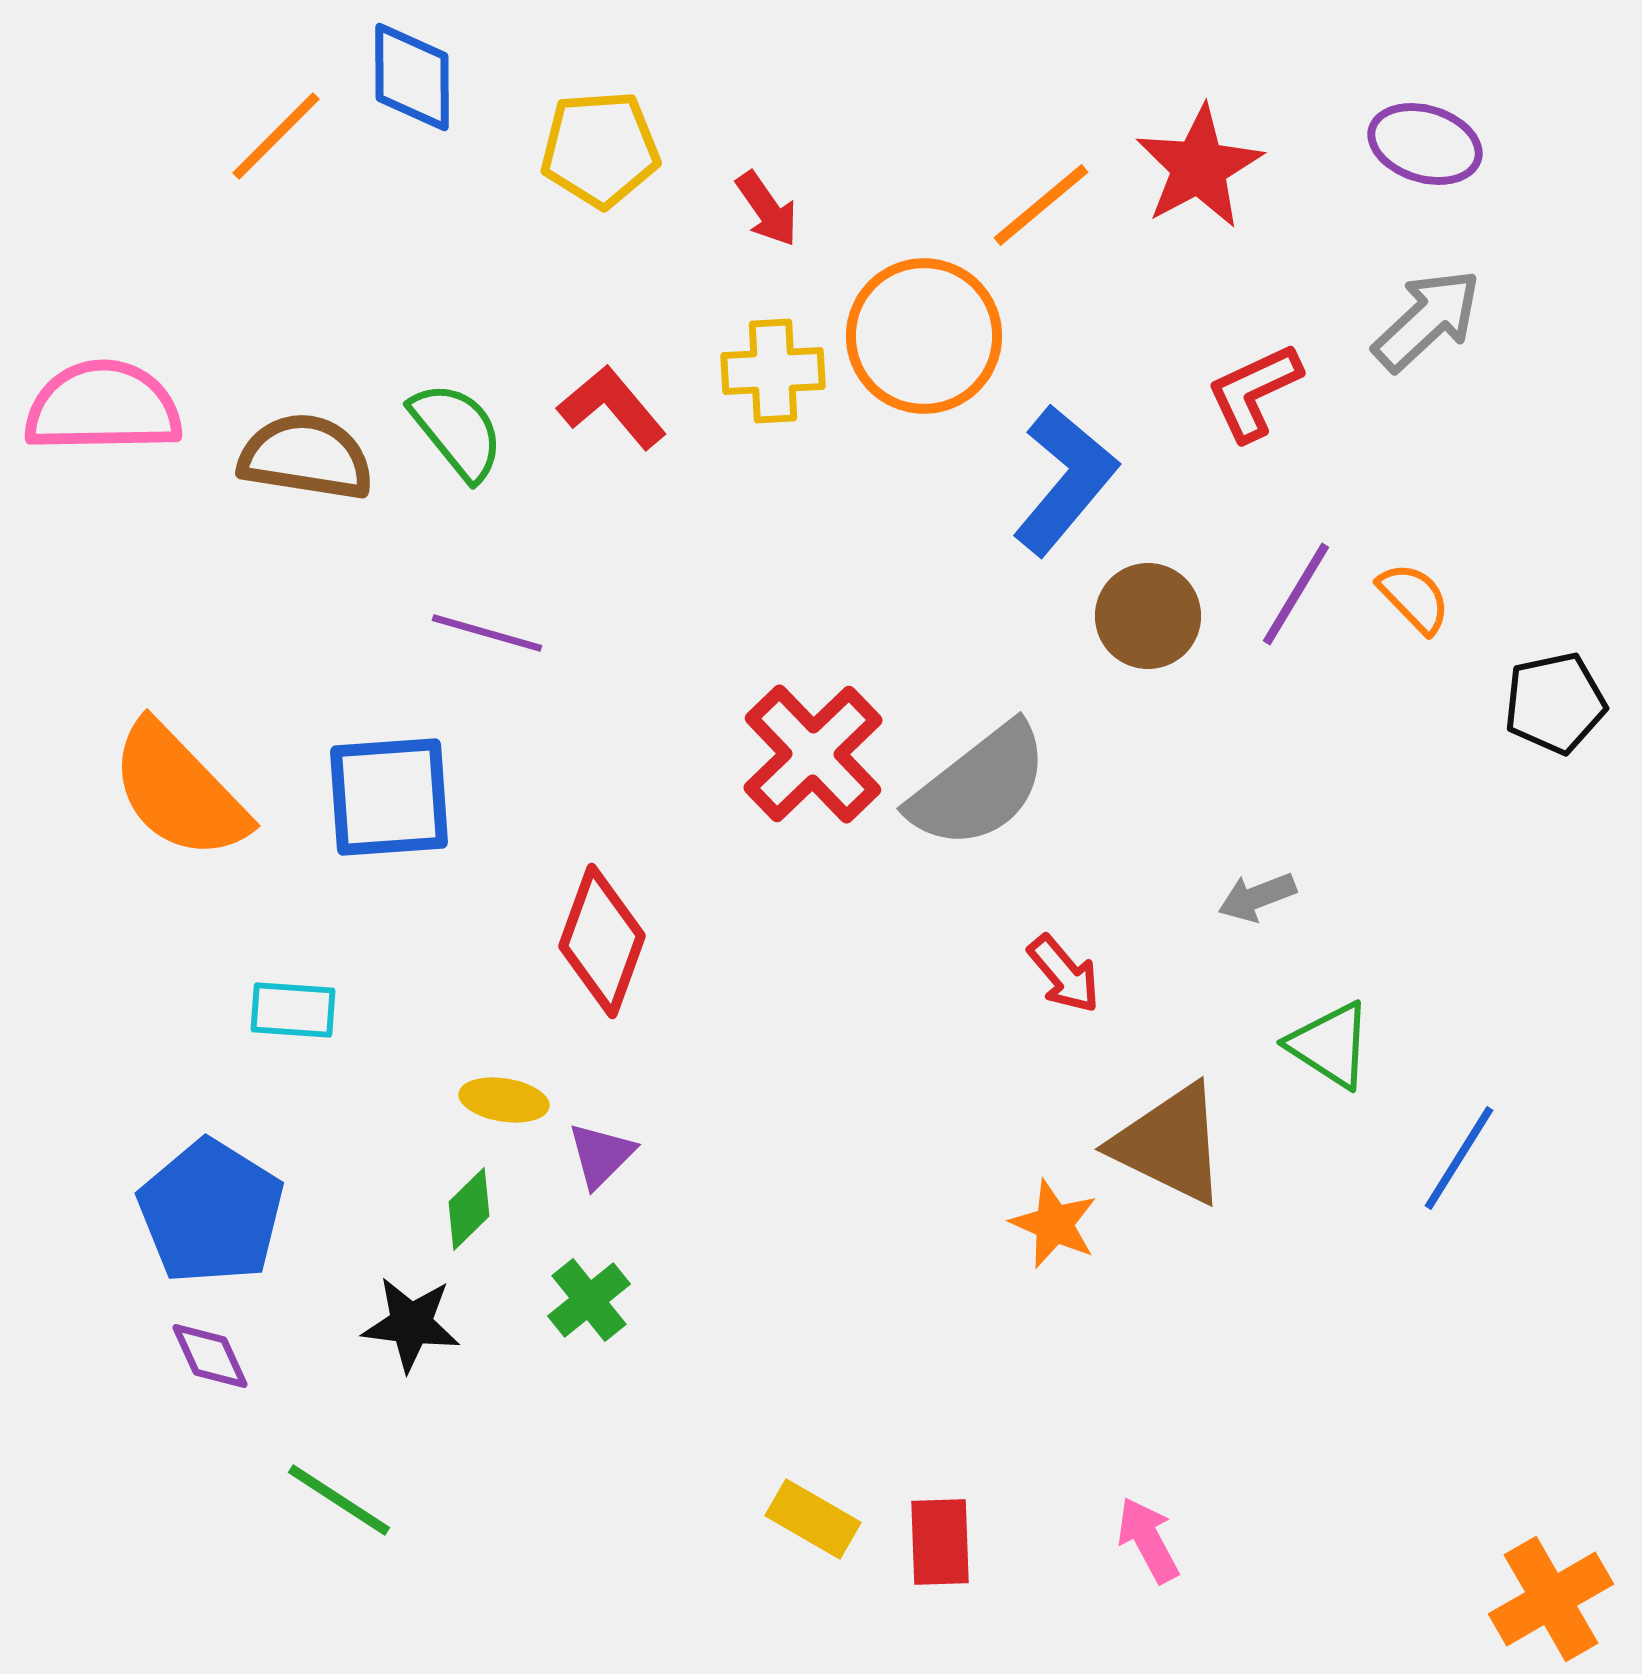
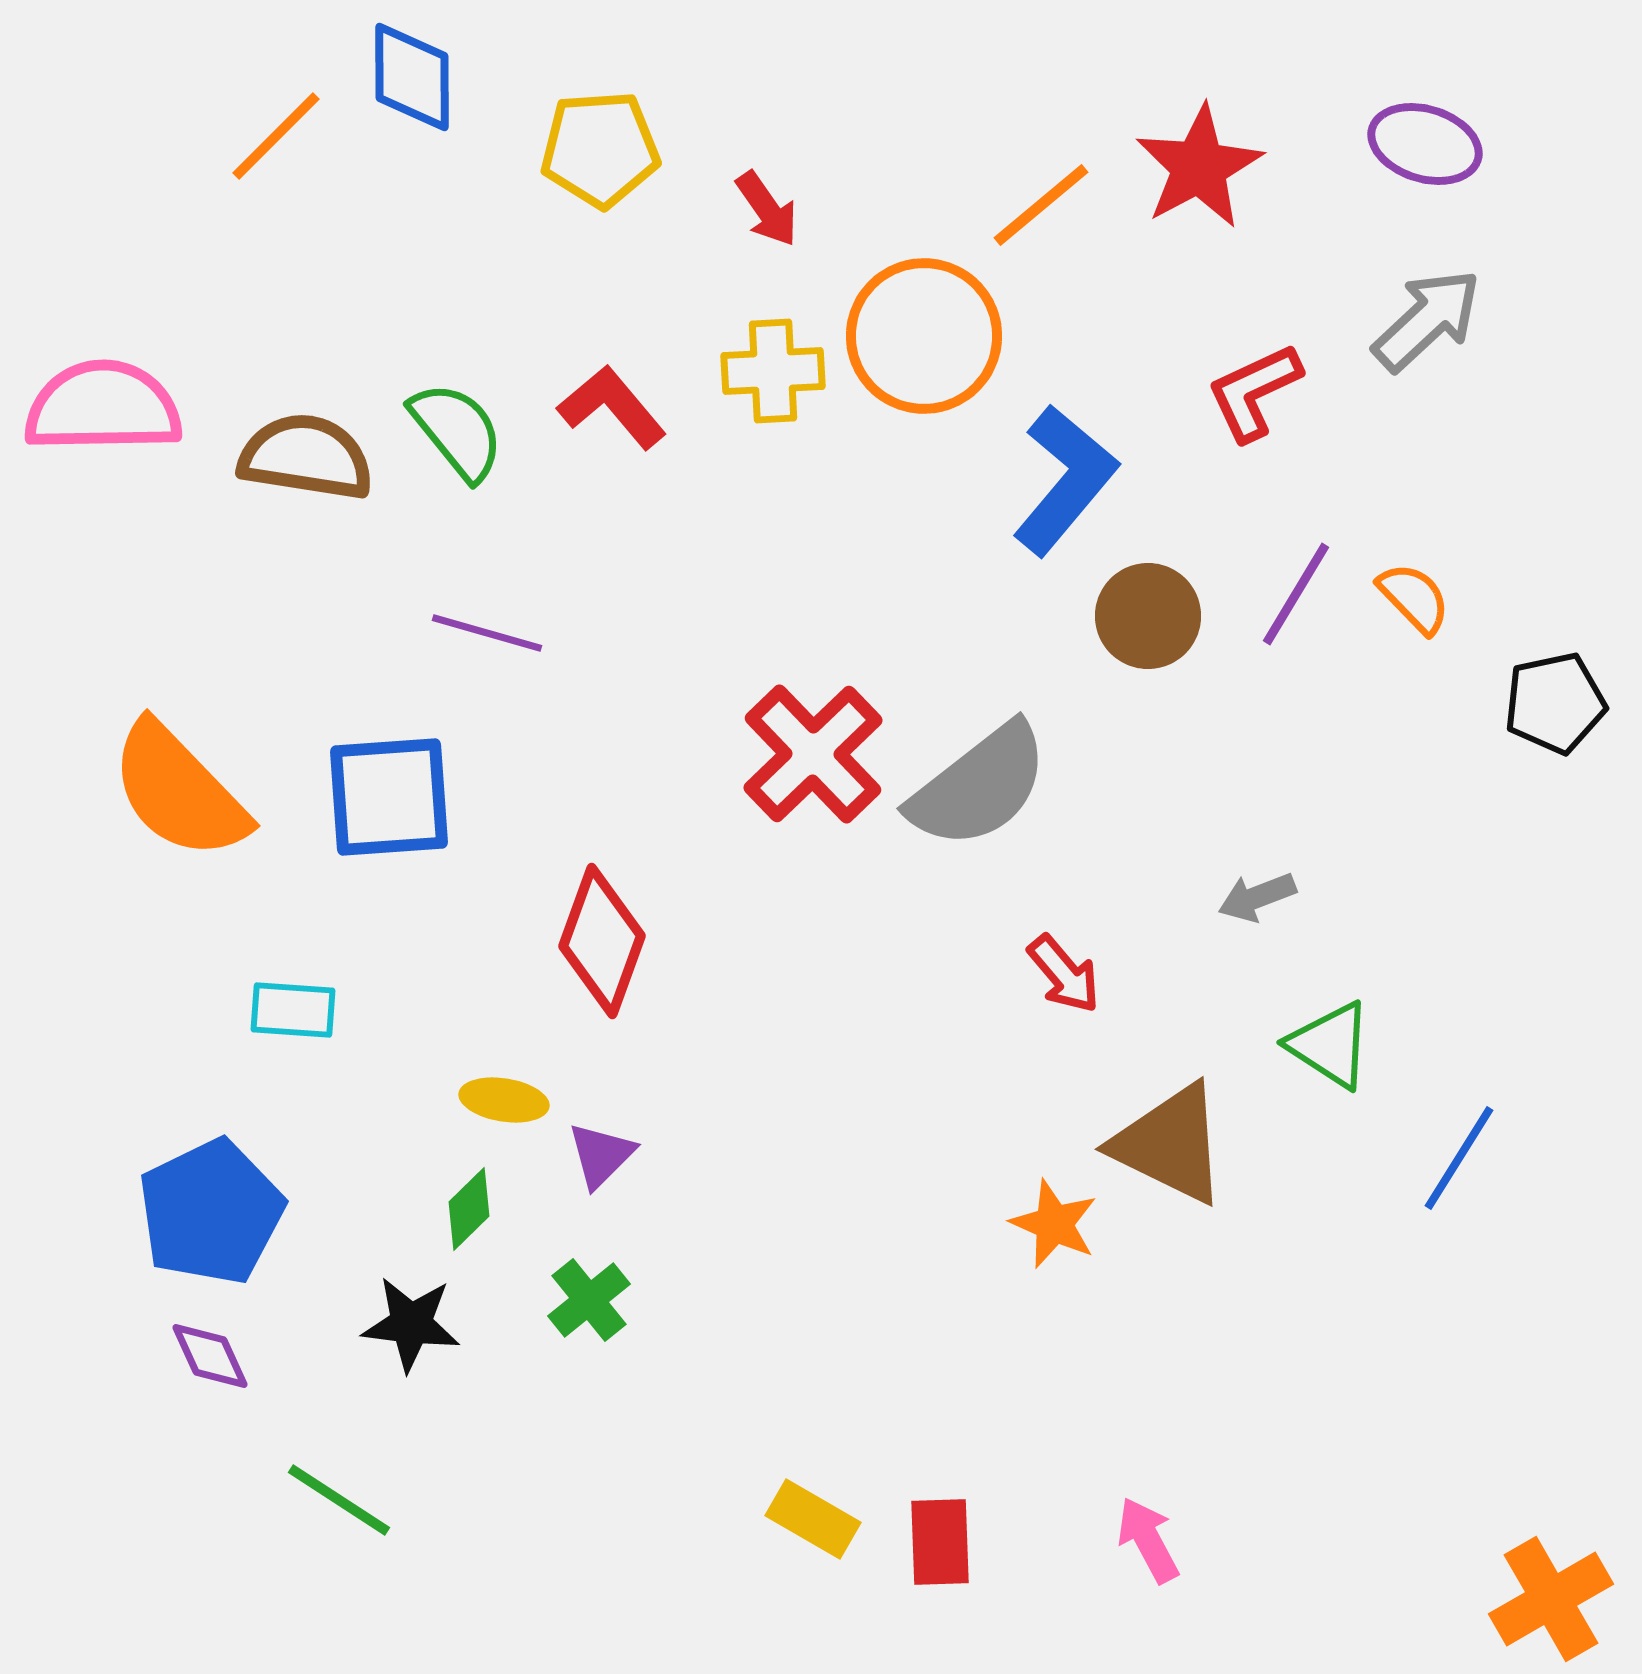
blue pentagon at (211, 1212): rotated 14 degrees clockwise
